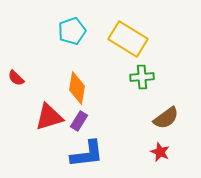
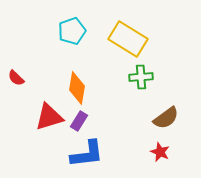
green cross: moved 1 px left
